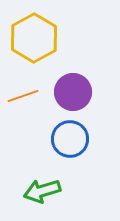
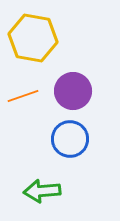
yellow hexagon: moved 1 px left; rotated 21 degrees counterclockwise
purple circle: moved 1 px up
green arrow: rotated 12 degrees clockwise
